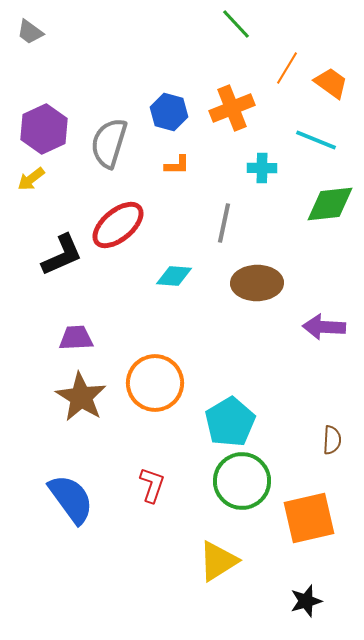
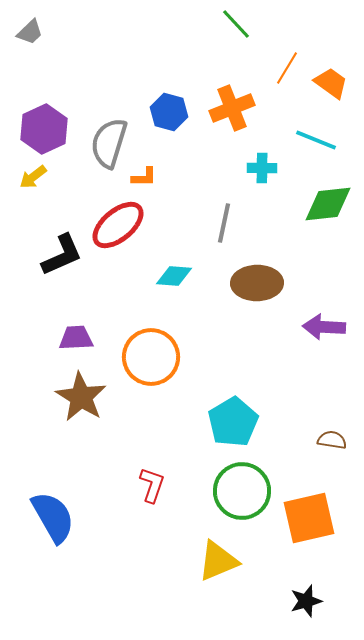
gray trapezoid: rotated 80 degrees counterclockwise
orange L-shape: moved 33 px left, 12 px down
yellow arrow: moved 2 px right, 2 px up
green diamond: moved 2 px left
orange circle: moved 4 px left, 26 px up
cyan pentagon: moved 3 px right
brown semicircle: rotated 84 degrees counterclockwise
green circle: moved 10 px down
blue semicircle: moved 18 px left, 18 px down; rotated 6 degrees clockwise
yellow triangle: rotated 9 degrees clockwise
